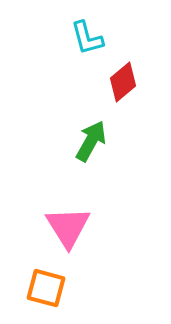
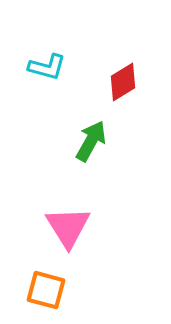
cyan L-shape: moved 40 px left, 29 px down; rotated 60 degrees counterclockwise
red diamond: rotated 9 degrees clockwise
orange square: moved 2 px down
